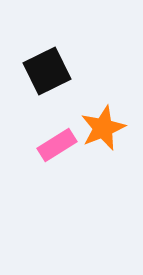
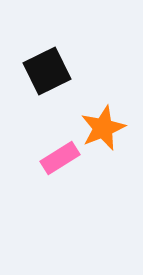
pink rectangle: moved 3 px right, 13 px down
